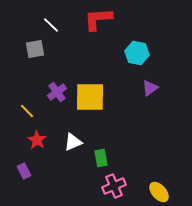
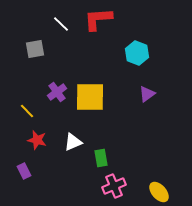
white line: moved 10 px right, 1 px up
cyan hexagon: rotated 10 degrees clockwise
purple triangle: moved 3 px left, 6 px down
red star: rotated 18 degrees counterclockwise
